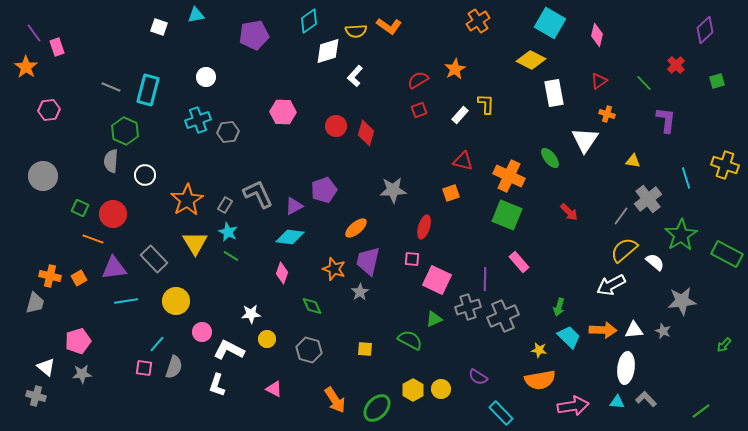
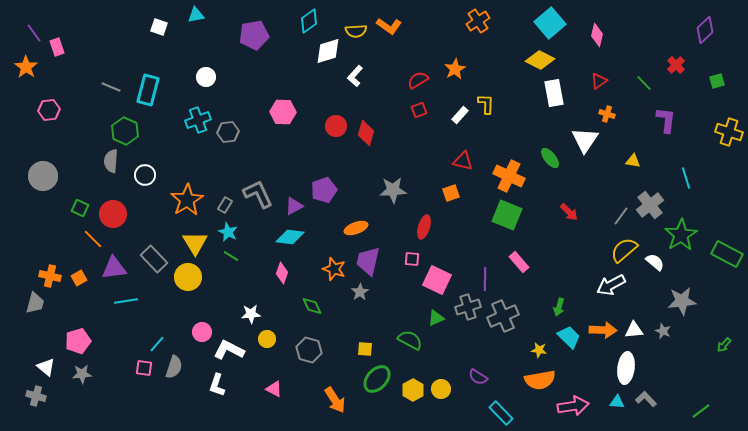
cyan square at (550, 23): rotated 20 degrees clockwise
yellow diamond at (531, 60): moved 9 px right
yellow cross at (725, 165): moved 4 px right, 33 px up
gray cross at (648, 199): moved 2 px right, 6 px down
orange ellipse at (356, 228): rotated 20 degrees clockwise
orange line at (93, 239): rotated 25 degrees clockwise
yellow circle at (176, 301): moved 12 px right, 24 px up
green triangle at (434, 319): moved 2 px right, 1 px up
green ellipse at (377, 408): moved 29 px up
